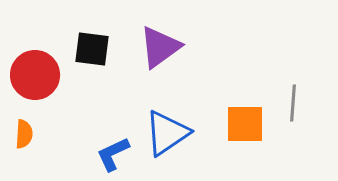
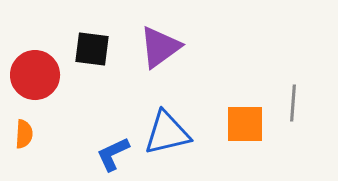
blue triangle: rotated 21 degrees clockwise
